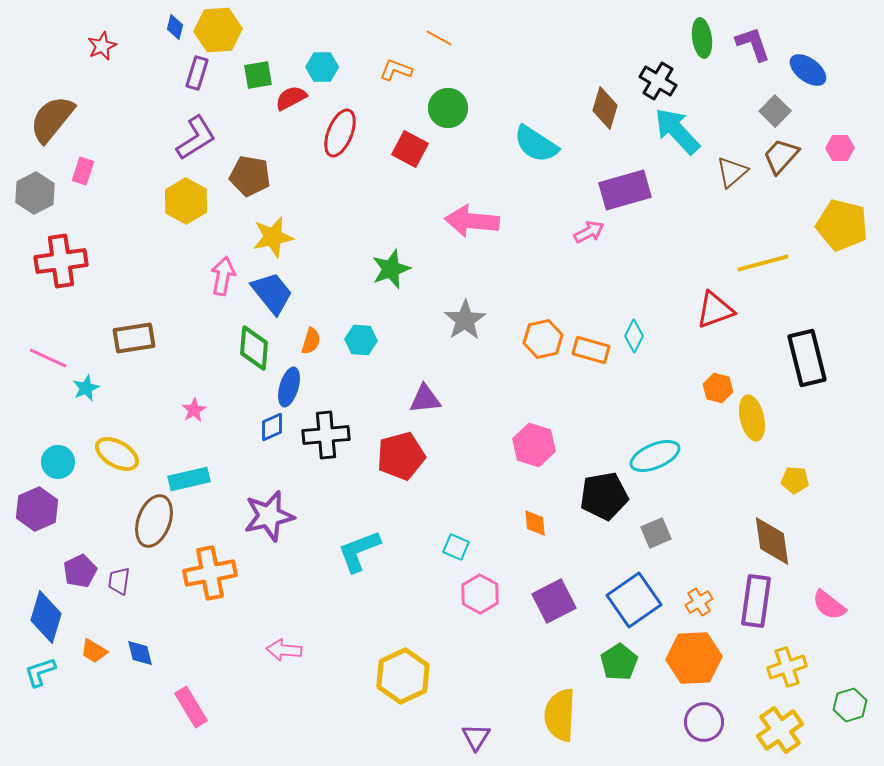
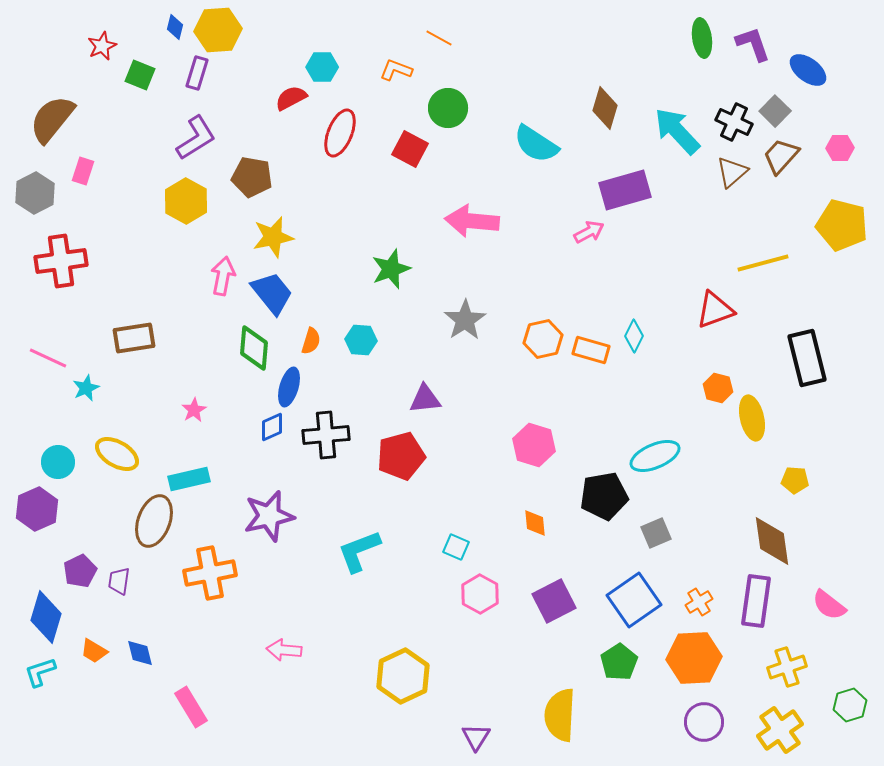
green square at (258, 75): moved 118 px left; rotated 32 degrees clockwise
black cross at (658, 81): moved 76 px right, 41 px down; rotated 6 degrees counterclockwise
brown pentagon at (250, 176): moved 2 px right, 1 px down
